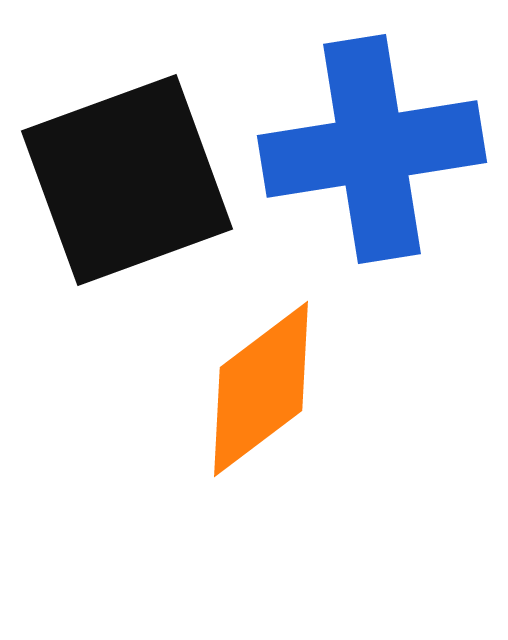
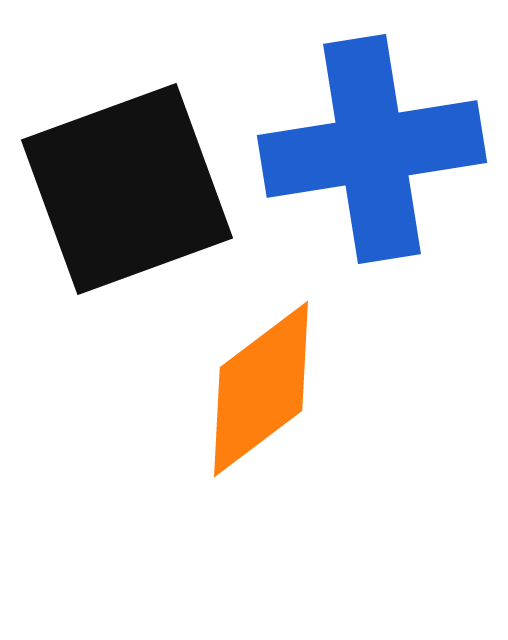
black square: moved 9 px down
